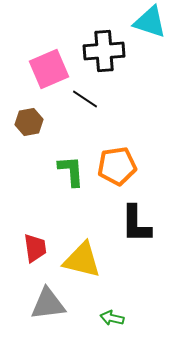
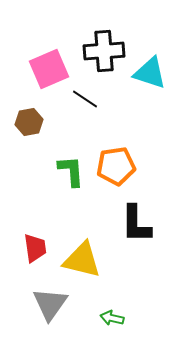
cyan triangle: moved 51 px down
orange pentagon: moved 1 px left
gray triangle: moved 2 px right; rotated 48 degrees counterclockwise
